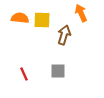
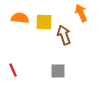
yellow square: moved 2 px right, 2 px down
brown arrow: rotated 36 degrees counterclockwise
red line: moved 11 px left, 4 px up
